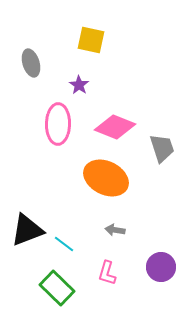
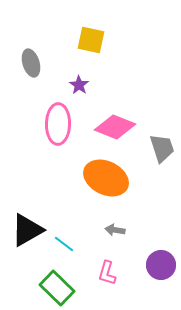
black triangle: rotated 9 degrees counterclockwise
purple circle: moved 2 px up
